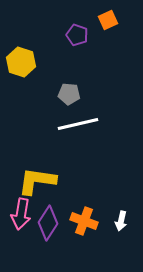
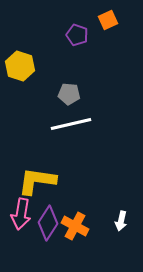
yellow hexagon: moved 1 px left, 4 px down
white line: moved 7 px left
orange cross: moved 9 px left, 5 px down; rotated 8 degrees clockwise
